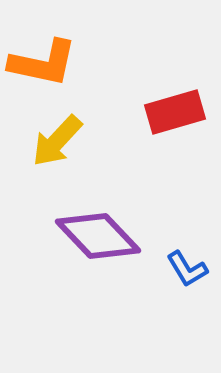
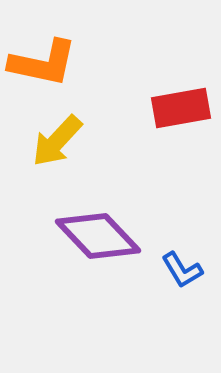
red rectangle: moved 6 px right, 4 px up; rotated 6 degrees clockwise
blue L-shape: moved 5 px left, 1 px down
